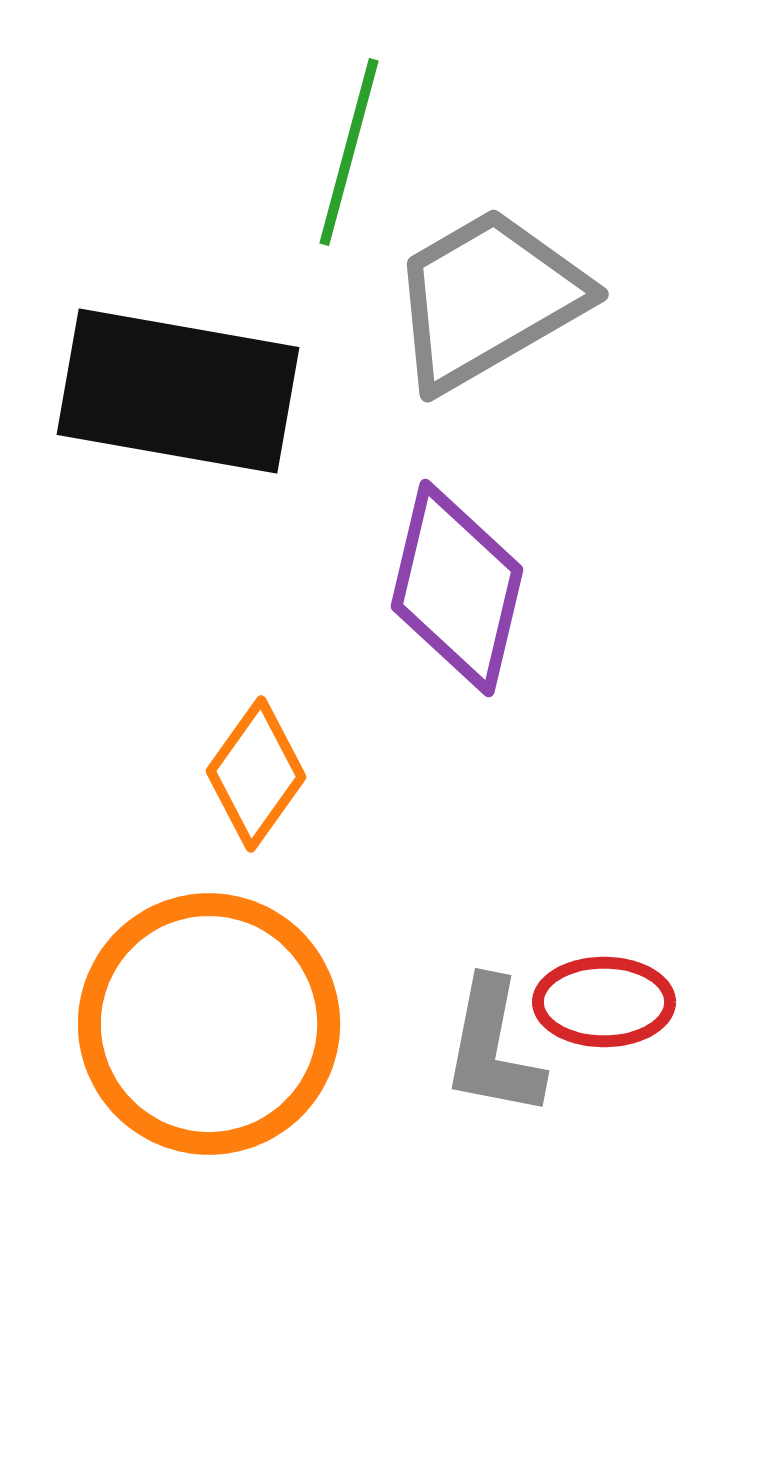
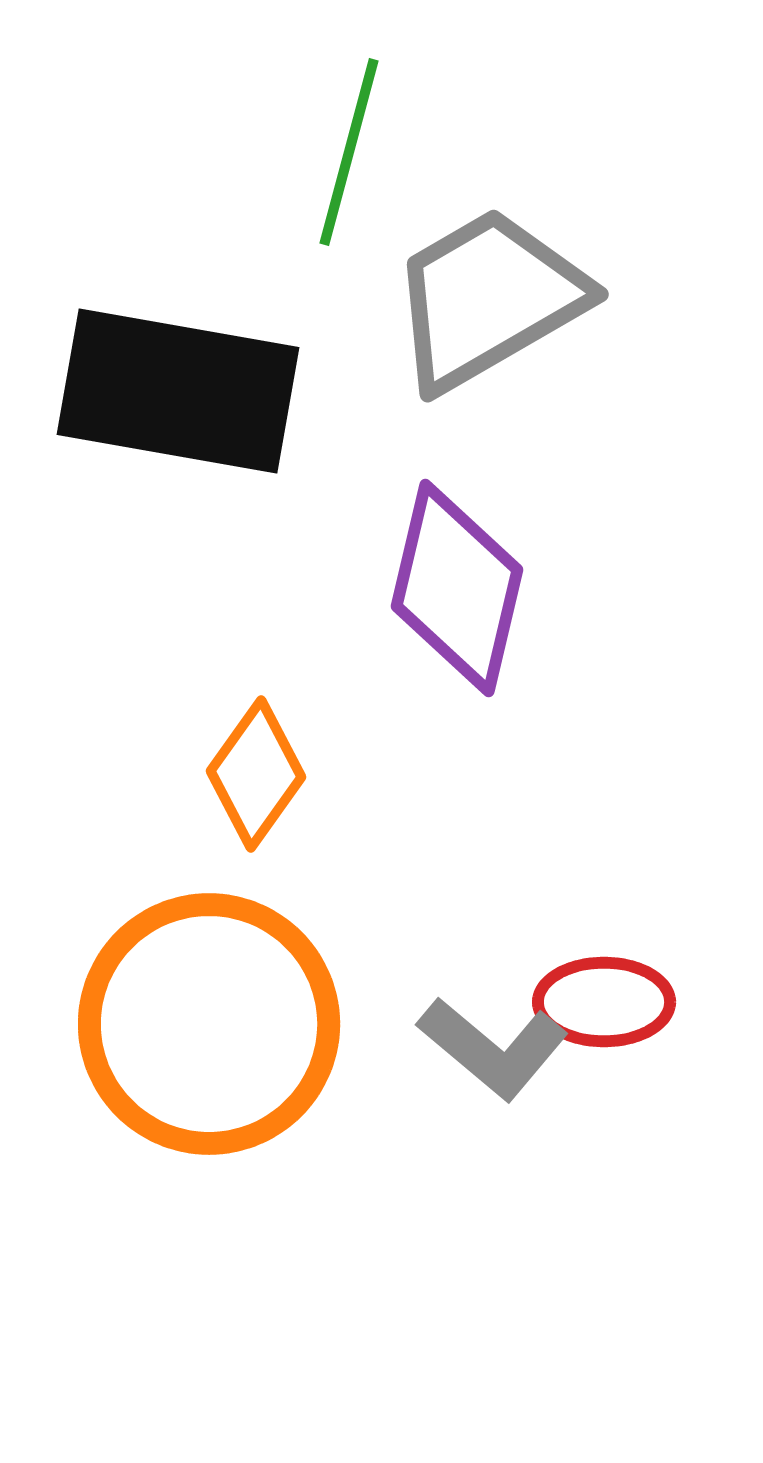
gray L-shape: rotated 61 degrees counterclockwise
